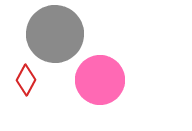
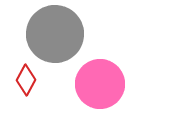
pink circle: moved 4 px down
